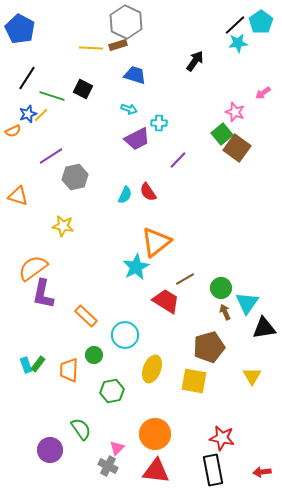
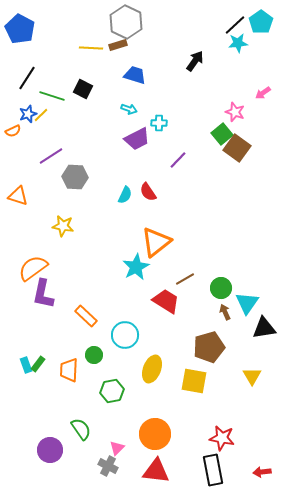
gray hexagon at (75, 177): rotated 15 degrees clockwise
